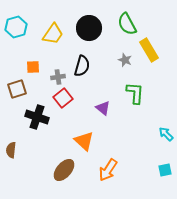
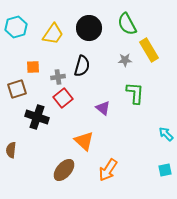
gray star: rotated 24 degrees counterclockwise
